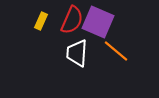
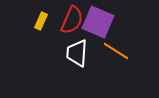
orange line: rotated 8 degrees counterclockwise
